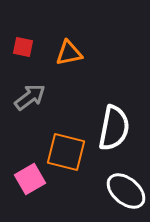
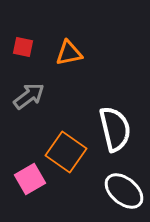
gray arrow: moved 1 px left, 1 px up
white semicircle: moved 1 px right, 1 px down; rotated 24 degrees counterclockwise
orange square: rotated 21 degrees clockwise
white ellipse: moved 2 px left
